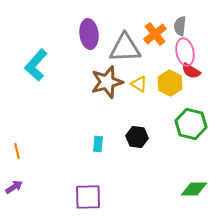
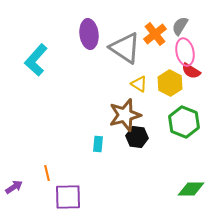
gray semicircle: rotated 24 degrees clockwise
gray triangle: rotated 36 degrees clockwise
cyan L-shape: moved 5 px up
brown star: moved 18 px right, 33 px down
green hexagon: moved 7 px left, 2 px up; rotated 8 degrees clockwise
orange line: moved 30 px right, 22 px down
green diamond: moved 3 px left
purple square: moved 20 px left
